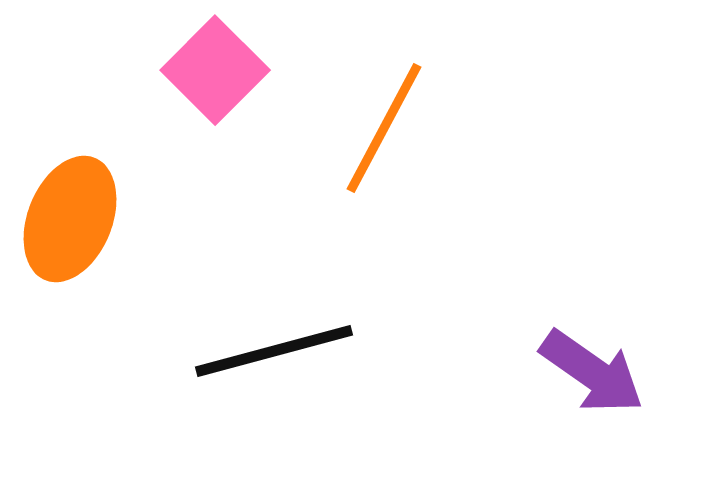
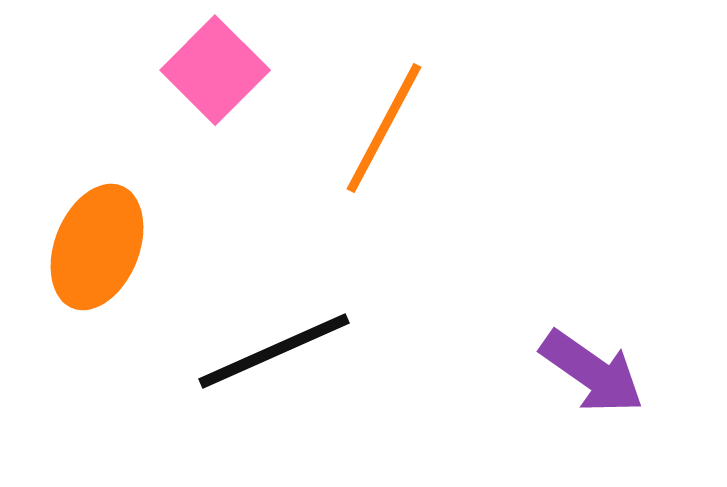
orange ellipse: moved 27 px right, 28 px down
black line: rotated 9 degrees counterclockwise
